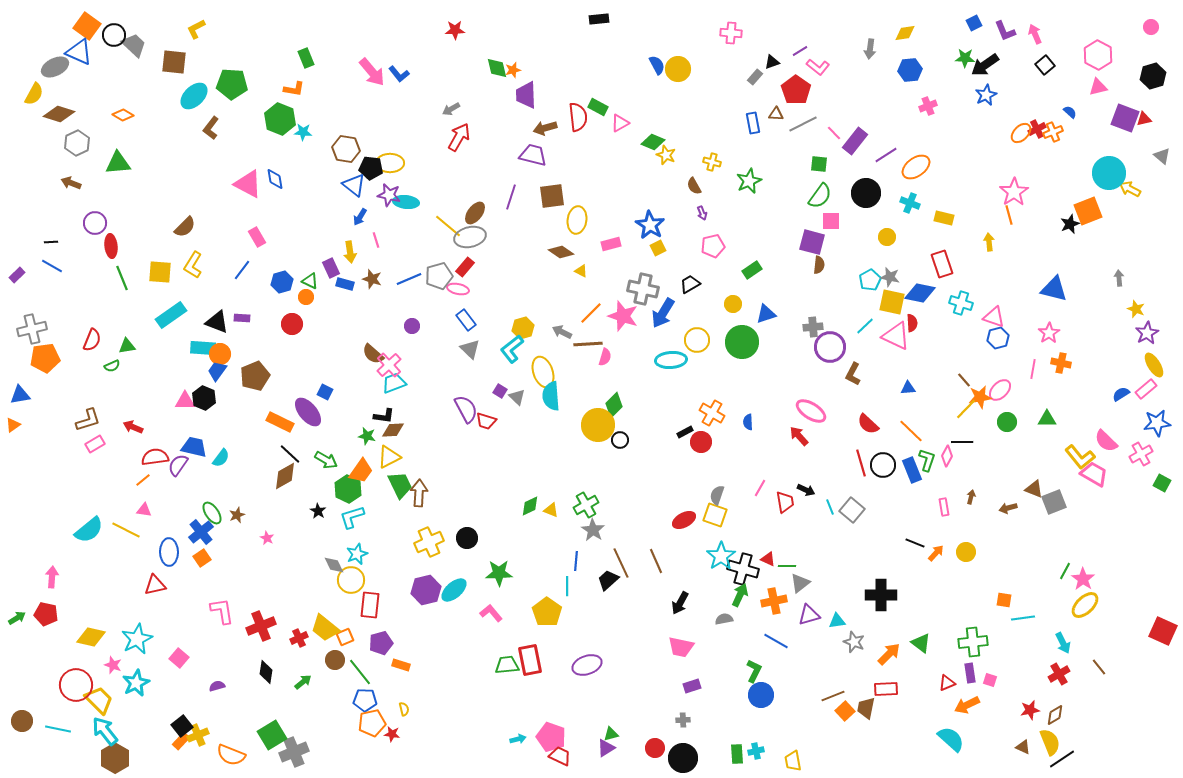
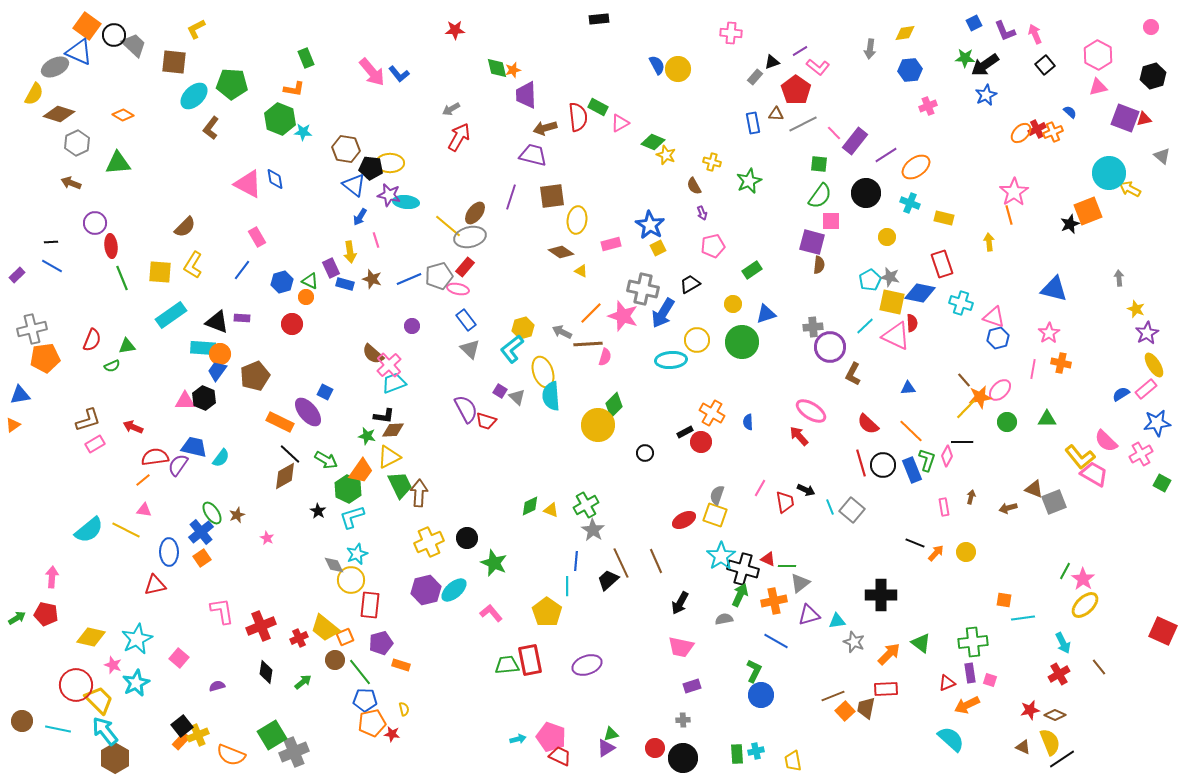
black circle at (620, 440): moved 25 px right, 13 px down
green star at (499, 573): moved 5 px left, 10 px up; rotated 24 degrees clockwise
brown diamond at (1055, 715): rotated 55 degrees clockwise
